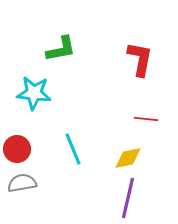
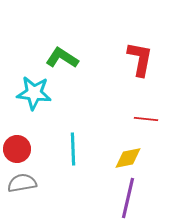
green L-shape: moved 1 px right, 9 px down; rotated 136 degrees counterclockwise
cyan line: rotated 20 degrees clockwise
